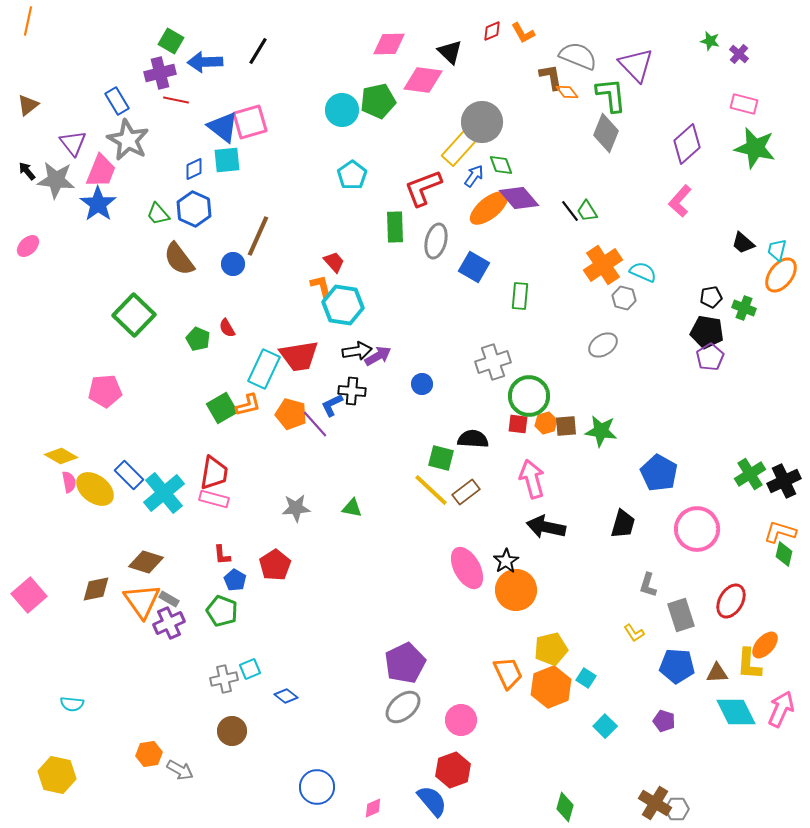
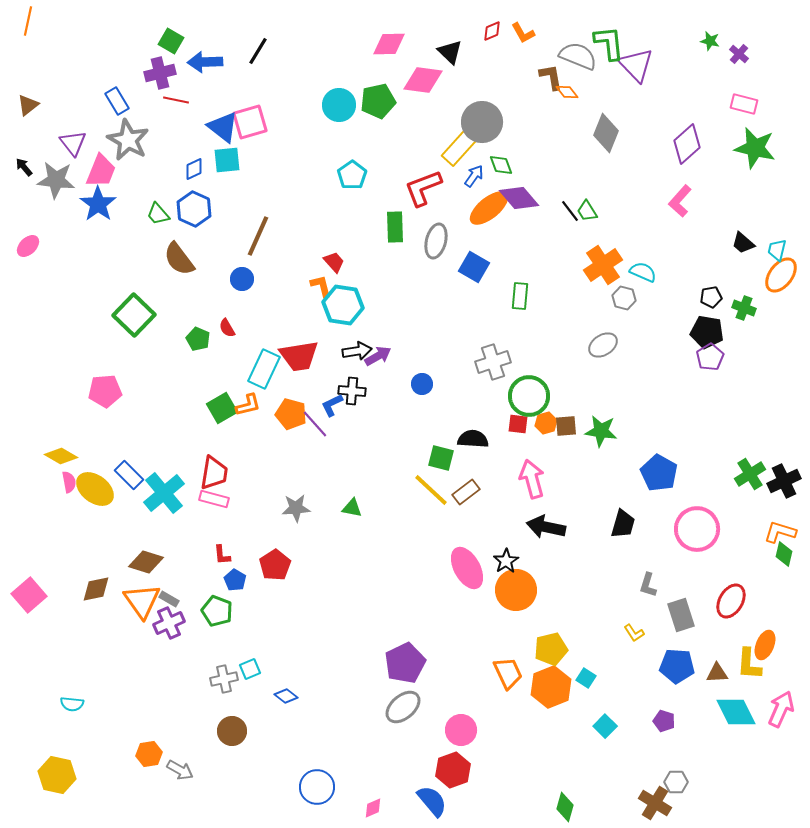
green L-shape at (611, 95): moved 2 px left, 52 px up
cyan circle at (342, 110): moved 3 px left, 5 px up
black arrow at (27, 171): moved 3 px left, 4 px up
blue circle at (233, 264): moved 9 px right, 15 px down
green pentagon at (222, 611): moved 5 px left
orange ellipse at (765, 645): rotated 20 degrees counterclockwise
pink circle at (461, 720): moved 10 px down
gray hexagon at (677, 809): moved 1 px left, 27 px up
